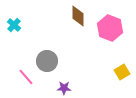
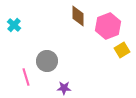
pink hexagon: moved 2 px left, 2 px up; rotated 20 degrees clockwise
yellow square: moved 22 px up
pink line: rotated 24 degrees clockwise
